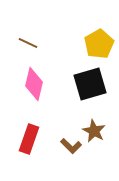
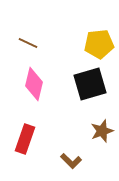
yellow pentagon: rotated 24 degrees clockwise
brown star: moved 8 px right; rotated 25 degrees clockwise
red rectangle: moved 4 px left
brown L-shape: moved 15 px down
